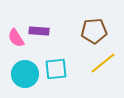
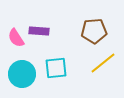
cyan square: moved 1 px up
cyan circle: moved 3 px left
